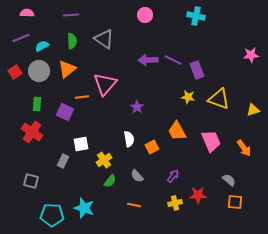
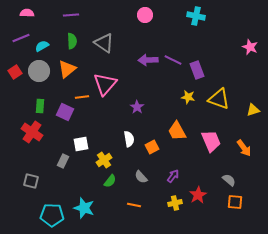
gray triangle at (104, 39): moved 4 px down
pink star at (251, 55): moved 1 px left, 8 px up; rotated 28 degrees clockwise
green rectangle at (37, 104): moved 3 px right, 2 px down
gray semicircle at (137, 176): moved 4 px right, 1 px down
red star at (198, 195): rotated 30 degrees counterclockwise
